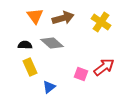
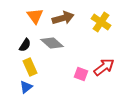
black semicircle: rotated 120 degrees clockwise
blue triangle: moved 23 px left
